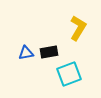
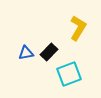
black rectangle: rotated 36 degrees counterclockwise
